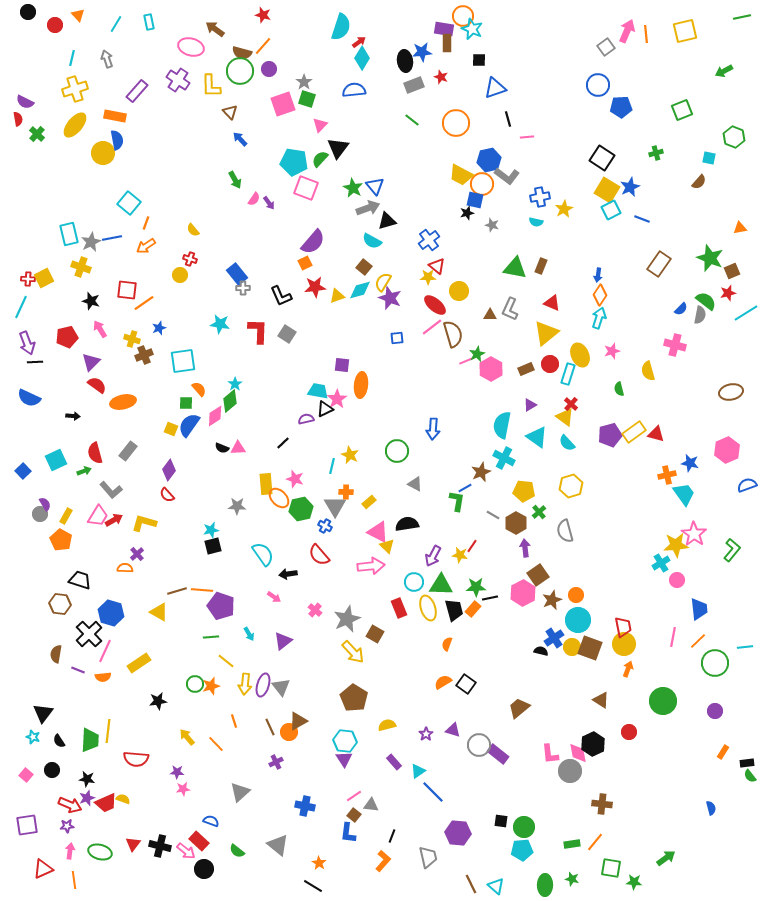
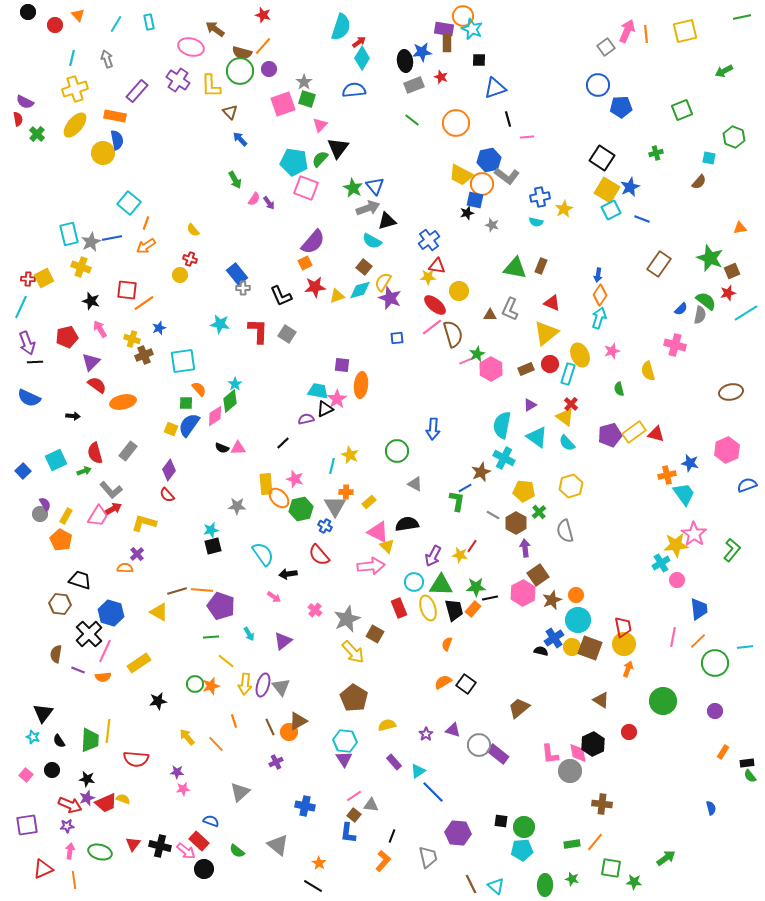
red triangle at (437, 266): rotated 30 degrees counterclockwise
red arrow at (114, 520): moved 1 px left, 11 px up
